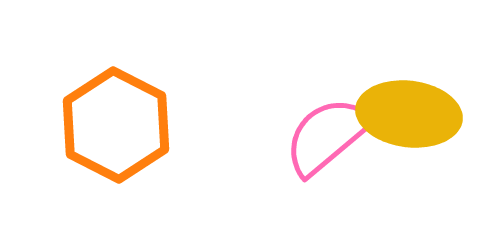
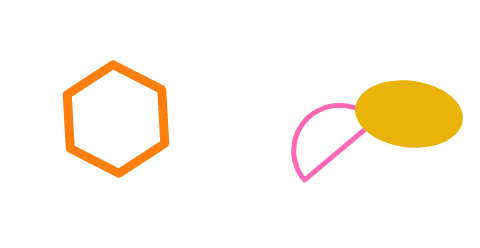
orange hexagon: moved 6 px up
